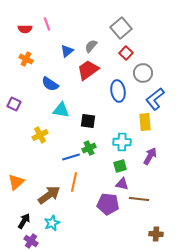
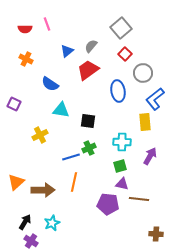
red square: moved 1 px left, 1 px down
brown arrow: moved 6 px left, 5 px up; rotated 35 degrees clockwise
black arrow: moved 1 px right, 1 px down
